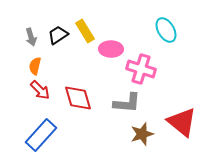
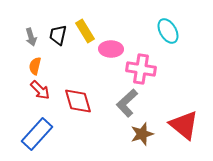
cyan ellipse: moved 2 px right, 1 px down
black trapezoid: rotated 45 degrees counterclockwise
pink cross: rotated 8 degrees counterclockwise
red diamond: moved 3 px down
gray L-shape: rotated 132 degrees clockwise
red triangle: moved 2 px right, 3 px down
blue rectangle: moved 4 px left, 1 px up
